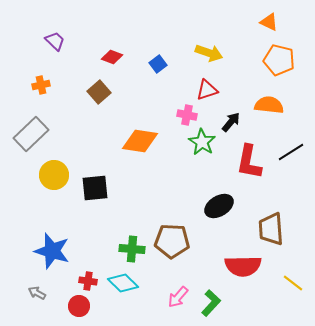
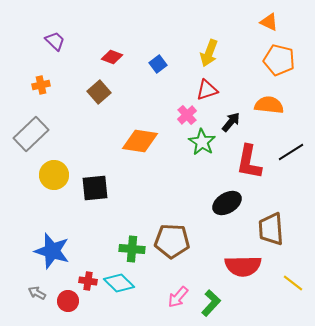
yellow arrow: rotated 92 degrees clockwise
pink cross: rotated 36 degrees clockwise
black ellipse: moved 8 px right, 3 px up
cyan diamond: moved 4 px left
red circle: moved 11 px left, 5 px up
